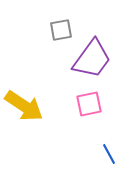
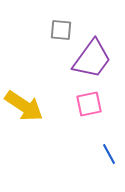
gray square: rotated 15 degrees clockwise
